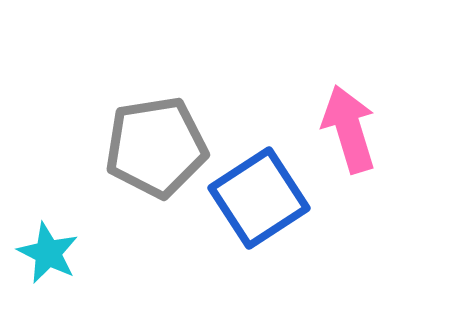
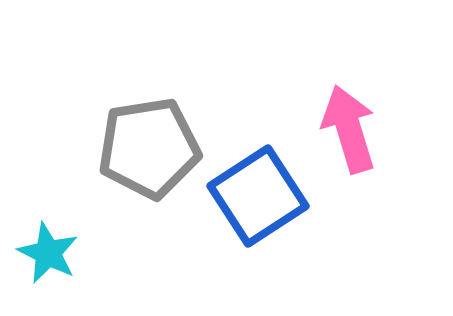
gray pentagon: moved 7 px left, 1 px down
blue square: moved 1 px left, 2 px up
